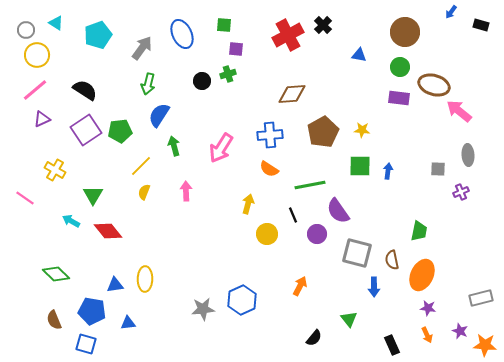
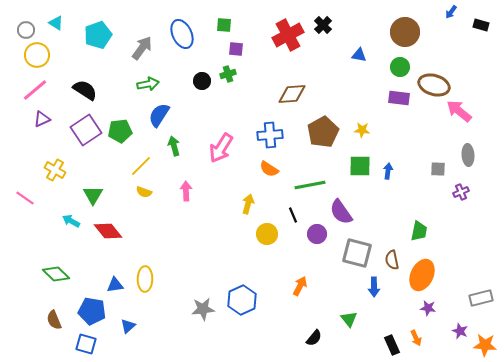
green arrow at (148, 84): rotated 115 degrees counterclockwise
yellow semicircle at (144, 192): rotated 91 degrees counterclockwise
purple semicircle at (338, 211): moved 3 px right, 1 px down
blue triangle at (128, 323): moved 3 px down; rotated 35 degrees counterclockwise
orange arrow at (427, 335): moved 11 px left, 3 px down
